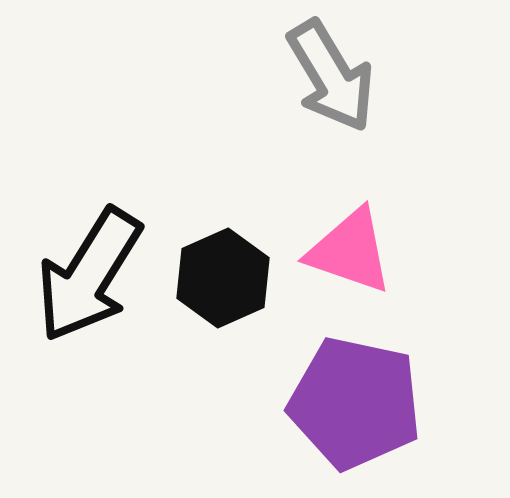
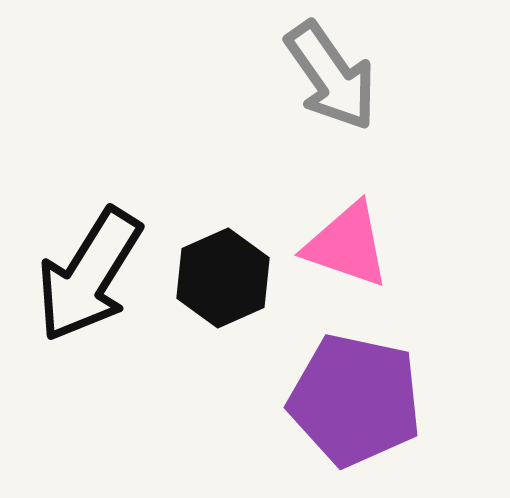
gray arrow: rotated 4 degrees counterclockwise
pink triangle: moved 3 px left, 6 px up
purple pentagon: moved 3 px up
